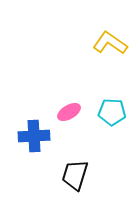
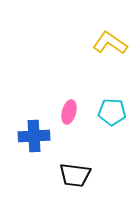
pink ellipse: rotated 45 degrees counterclockwise
black trapezoid: rotated 100 degrees counterclockwise
